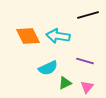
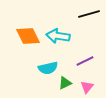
black line: moved 1 px right, 1 px up
purple line: rotated 42 degrees counterclockwise
cyan semicircle: rotated 12 degrees clockwise
